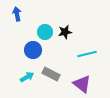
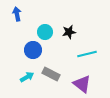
black star: moved 4 px right
